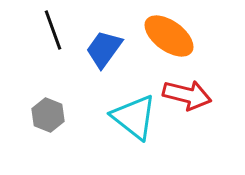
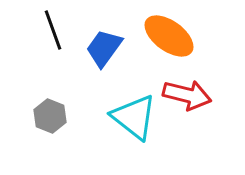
blue trapezoid: moved 1 px up
gray hexagon: moved 2 px right, 1 px down
